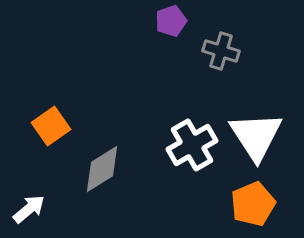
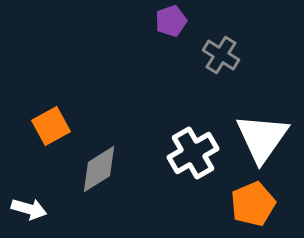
gray cross: moved 4 px down; rotated 15 degrees clockwise
orange square: rotated 6 degrees clockwise
white triangle: moved 6 px right, 2 px down; rotated 8 degrees clockwise
white cross: moved 1 px right, 8 px down
gray diamond: moved 3 px left
white arrow: rotated 56 degrees clockwise
